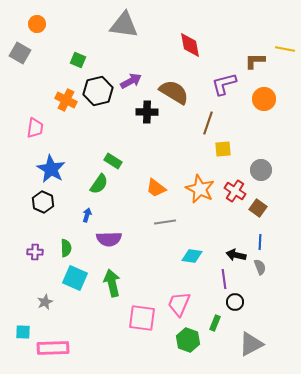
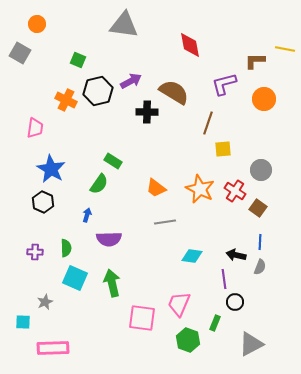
gray semicircle at (260, 267): rotated 42 degrees clockwise
cyan square at (23, 332): moved 10 px up
